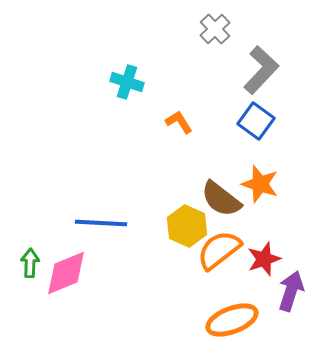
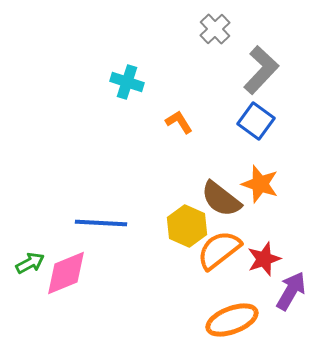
green arrow: rotated 60 degrees clockwise
purple arrow: rotated 12 degrees clockwise
